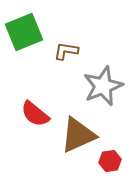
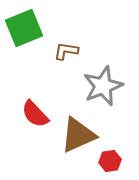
green square: moved 4 px up
red semicircle: rotated 8 degrees clockwise
